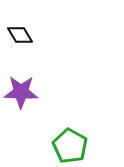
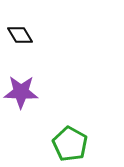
green pentagon: moved 2 px up
